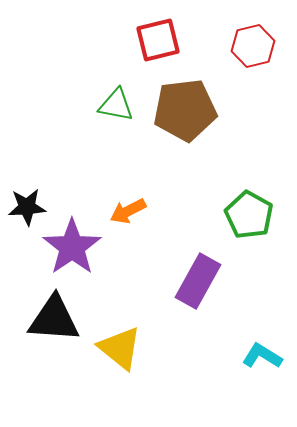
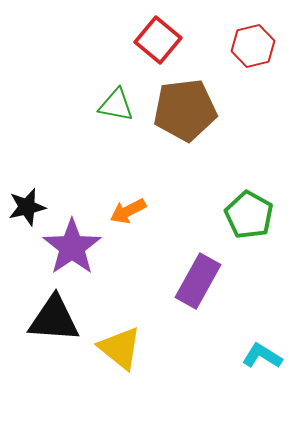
red square: rotated 36 degrees counterclockwise
black star: rotated 9 degrees counterclockwise
